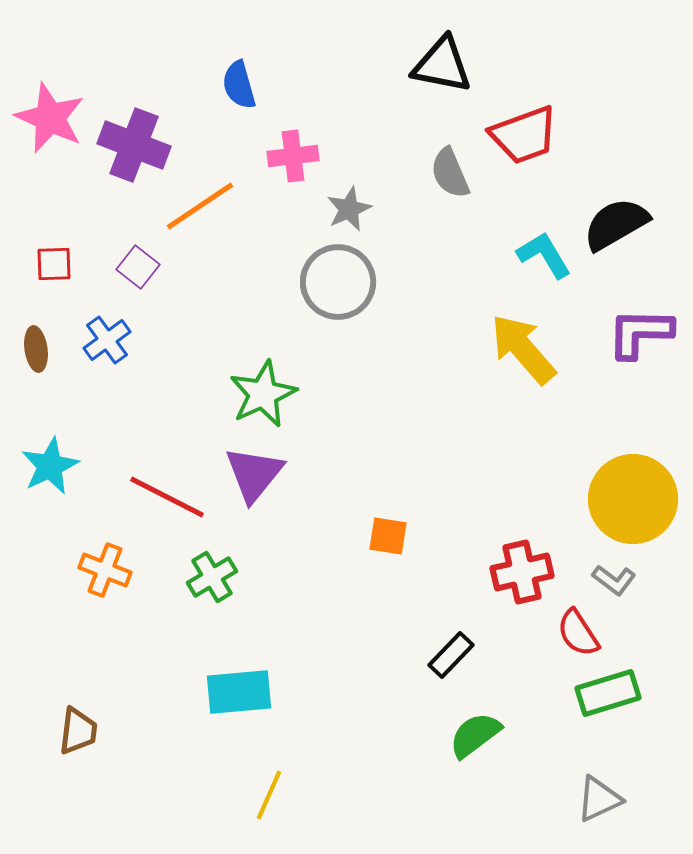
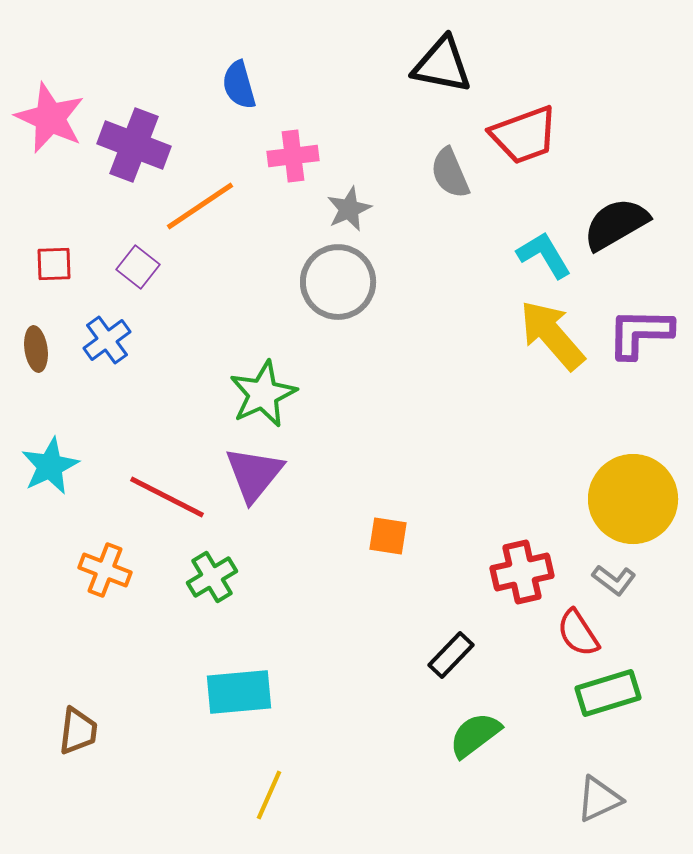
yellow arrow: moved 29 px right, 14 px up
